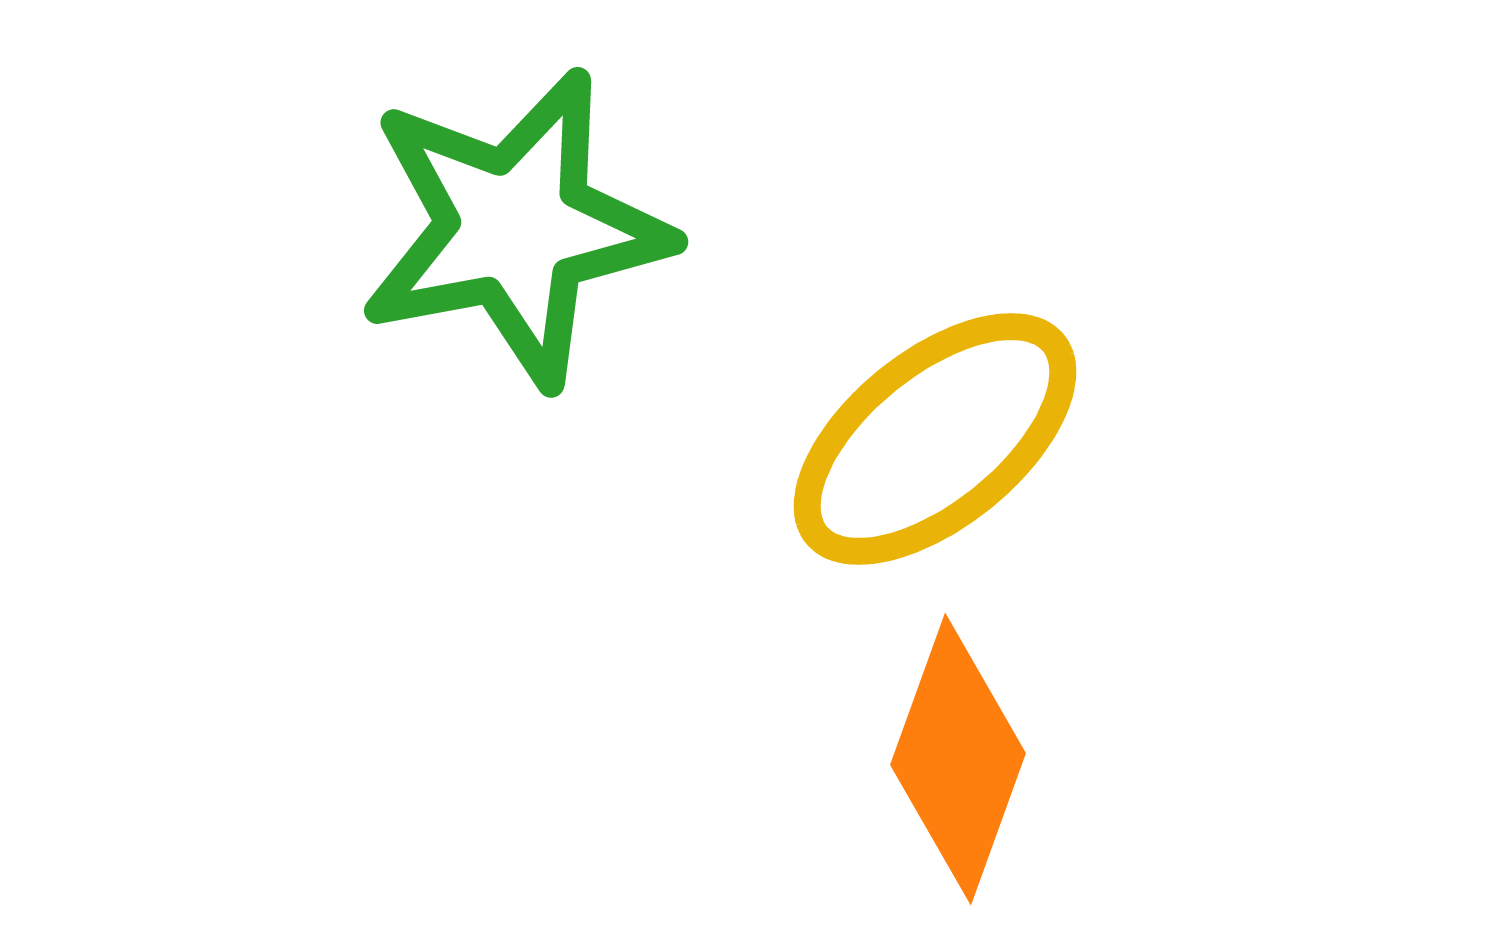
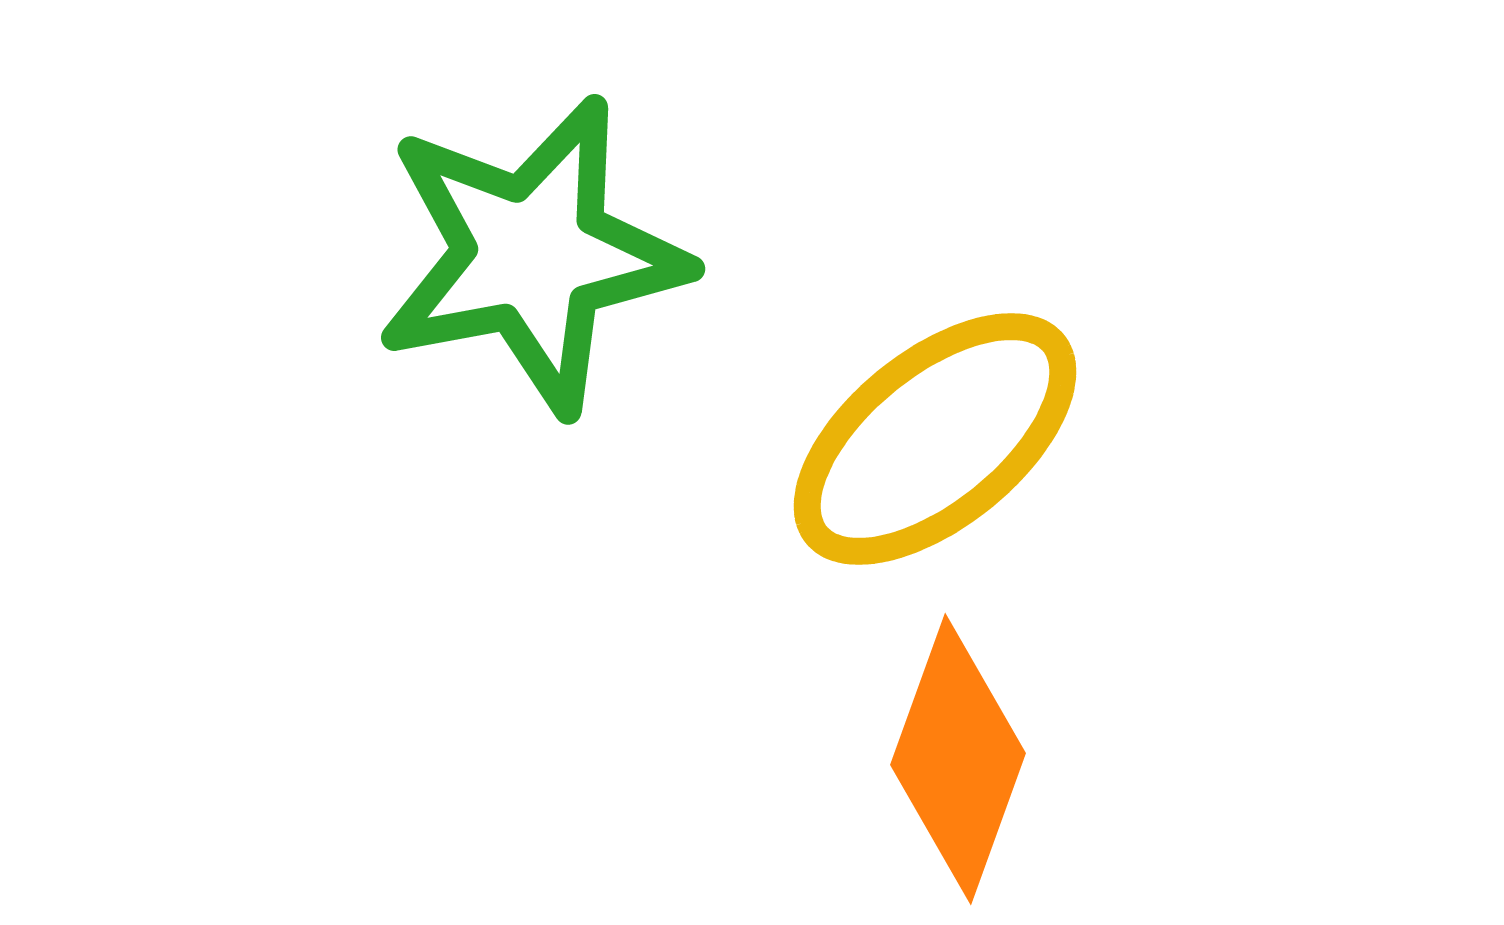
green star: moved 17 px right, 27 px down
